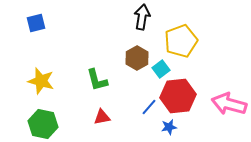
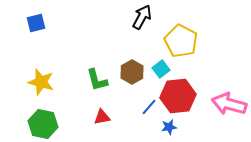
black arrow: rotated 20 degrees clockwise
yellow pentagon: rotated 24 degrees counterclockwise
brown hexagon: moved 5 px left, 14 px down
yellow star: moved 1 px down
